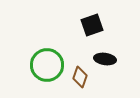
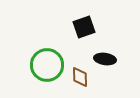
black square: moved 8 px left, 2 px down
brown diamond: rotated 20 degrees counterclockwise
